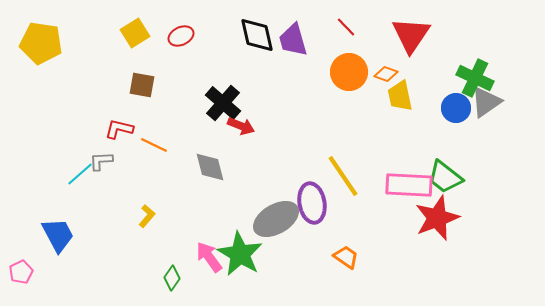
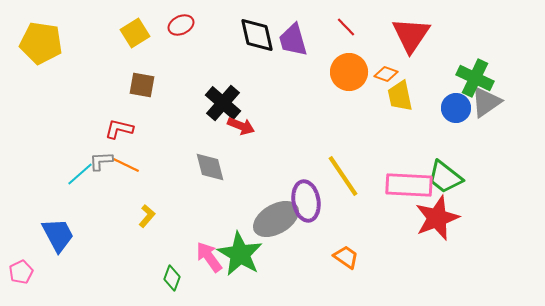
red ellipse: moved 11 px up
orange line: moved 28 px left, 20 px down
purple ellipse: moved 6 px left, 2 px up
green diamond: rotated 15 degrees counterclockwise
